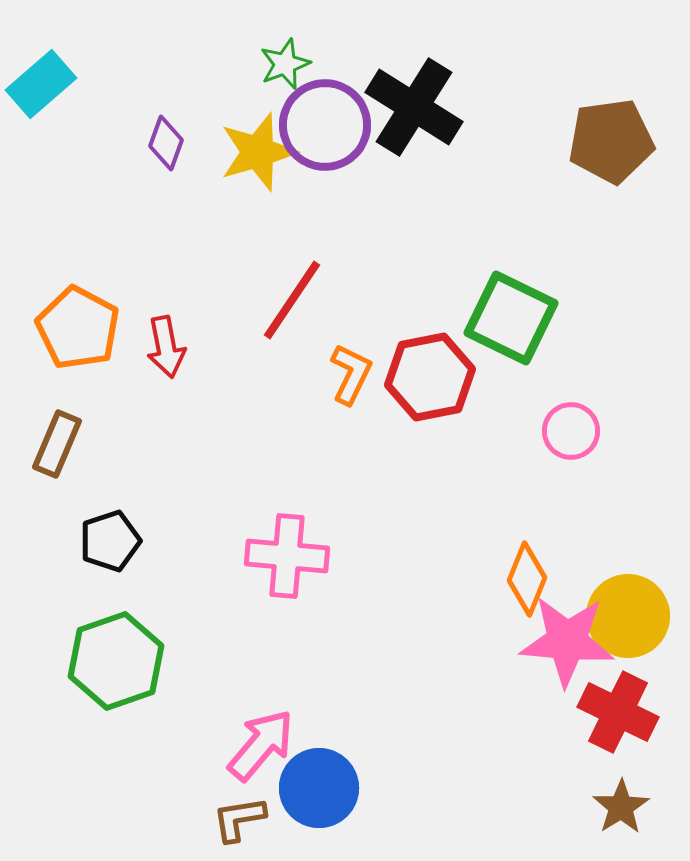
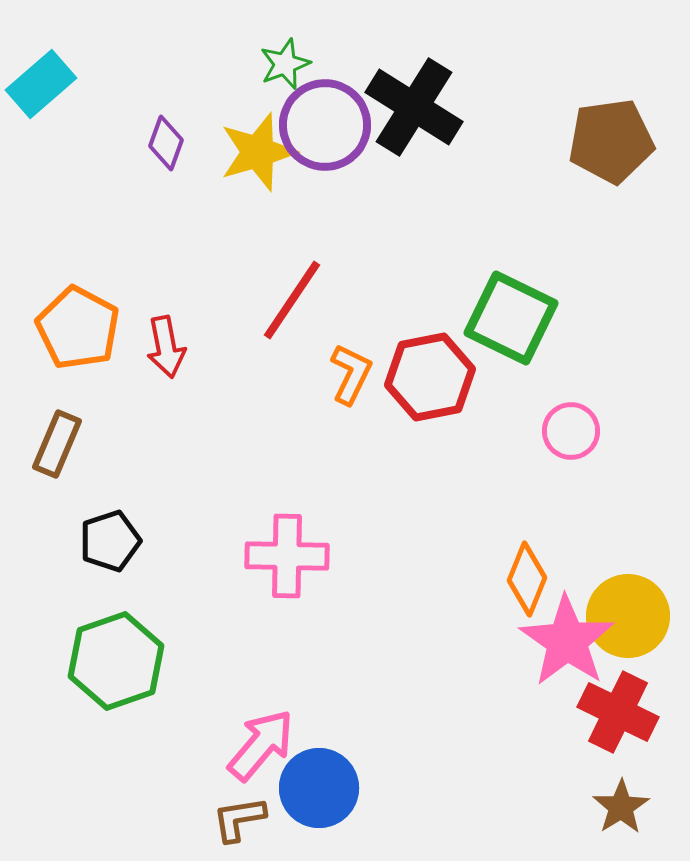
pink cross: rotated 4 degrees counterclockwise
pink star: rotated 30 degrees clockwise
